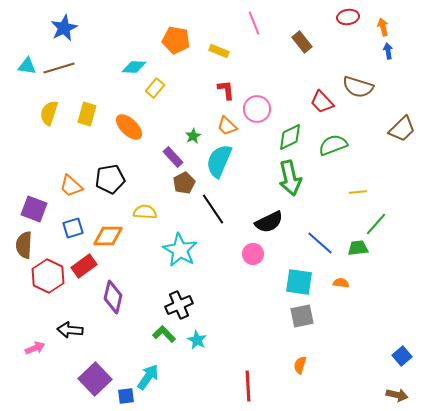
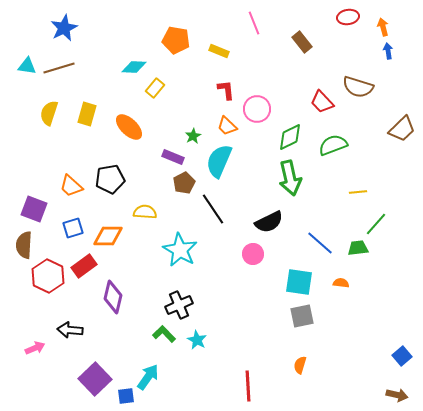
purple rectangle at (173, 157): rotated 25 degrees counterclockwise
